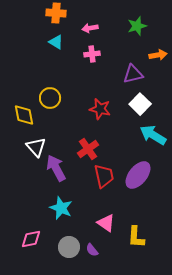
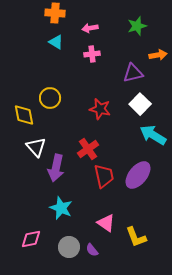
orange cross: moved 1 px left
purple triangle: moved 1 px up
purple arrow: rotated 140 degrees counterclockwise
yellow L-shape: rotated 25 degrees counterclockwise
